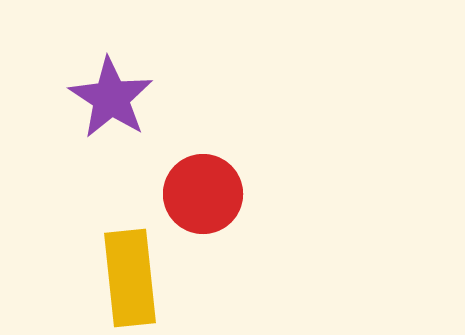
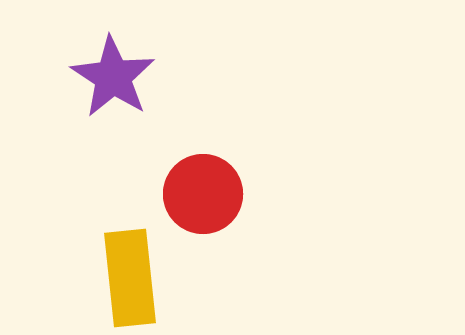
purple star: moved 2 px right, 21 px up
